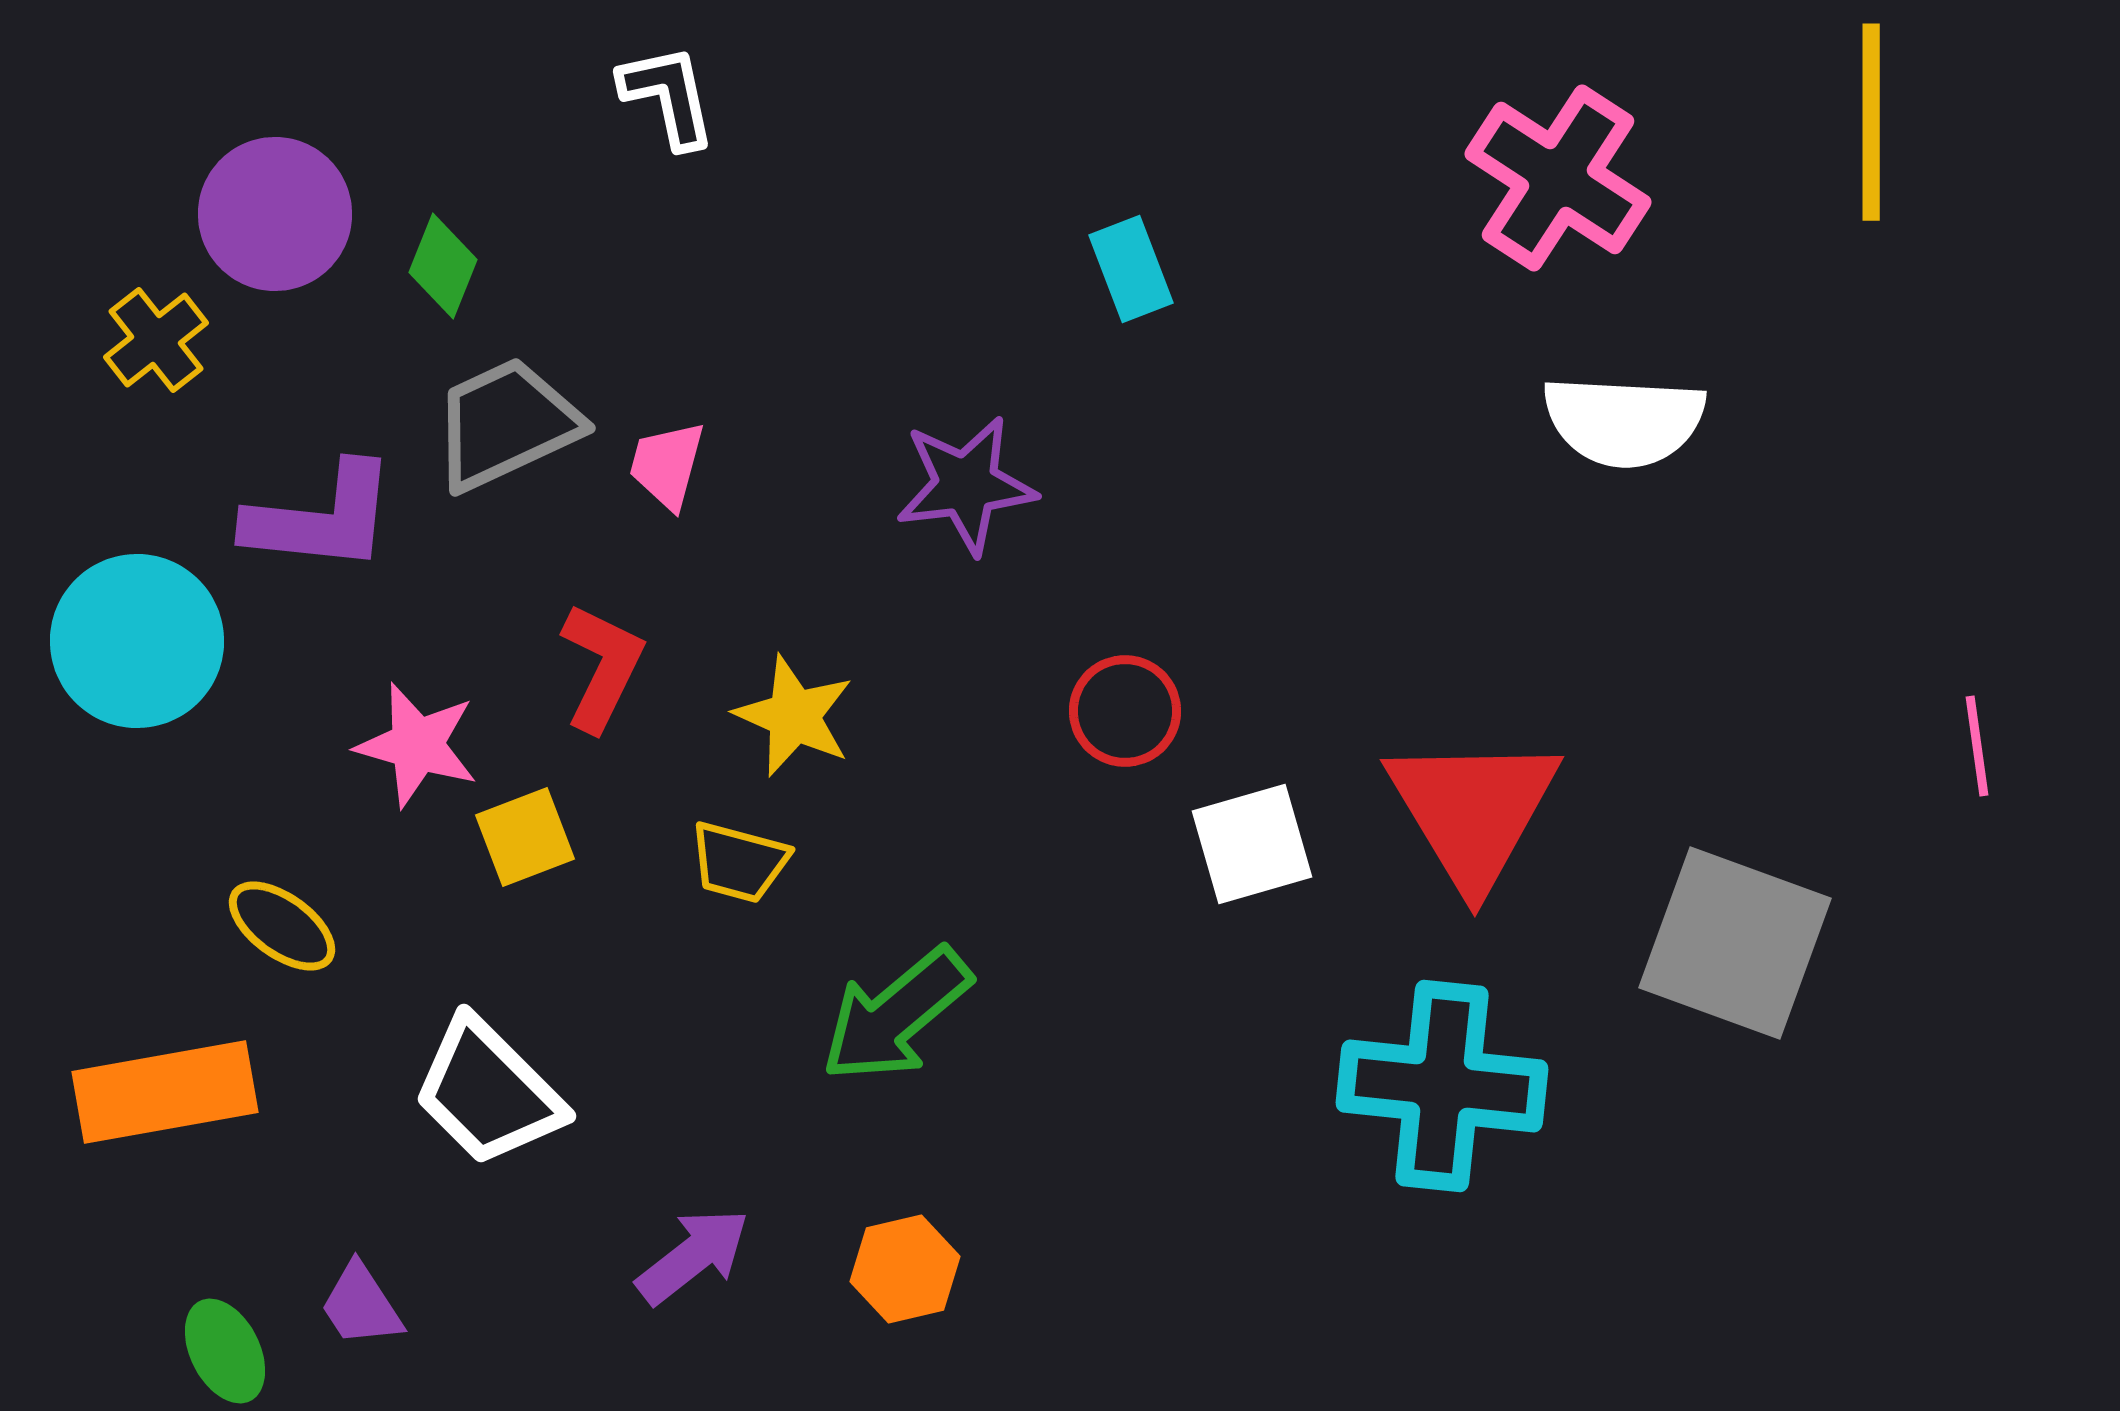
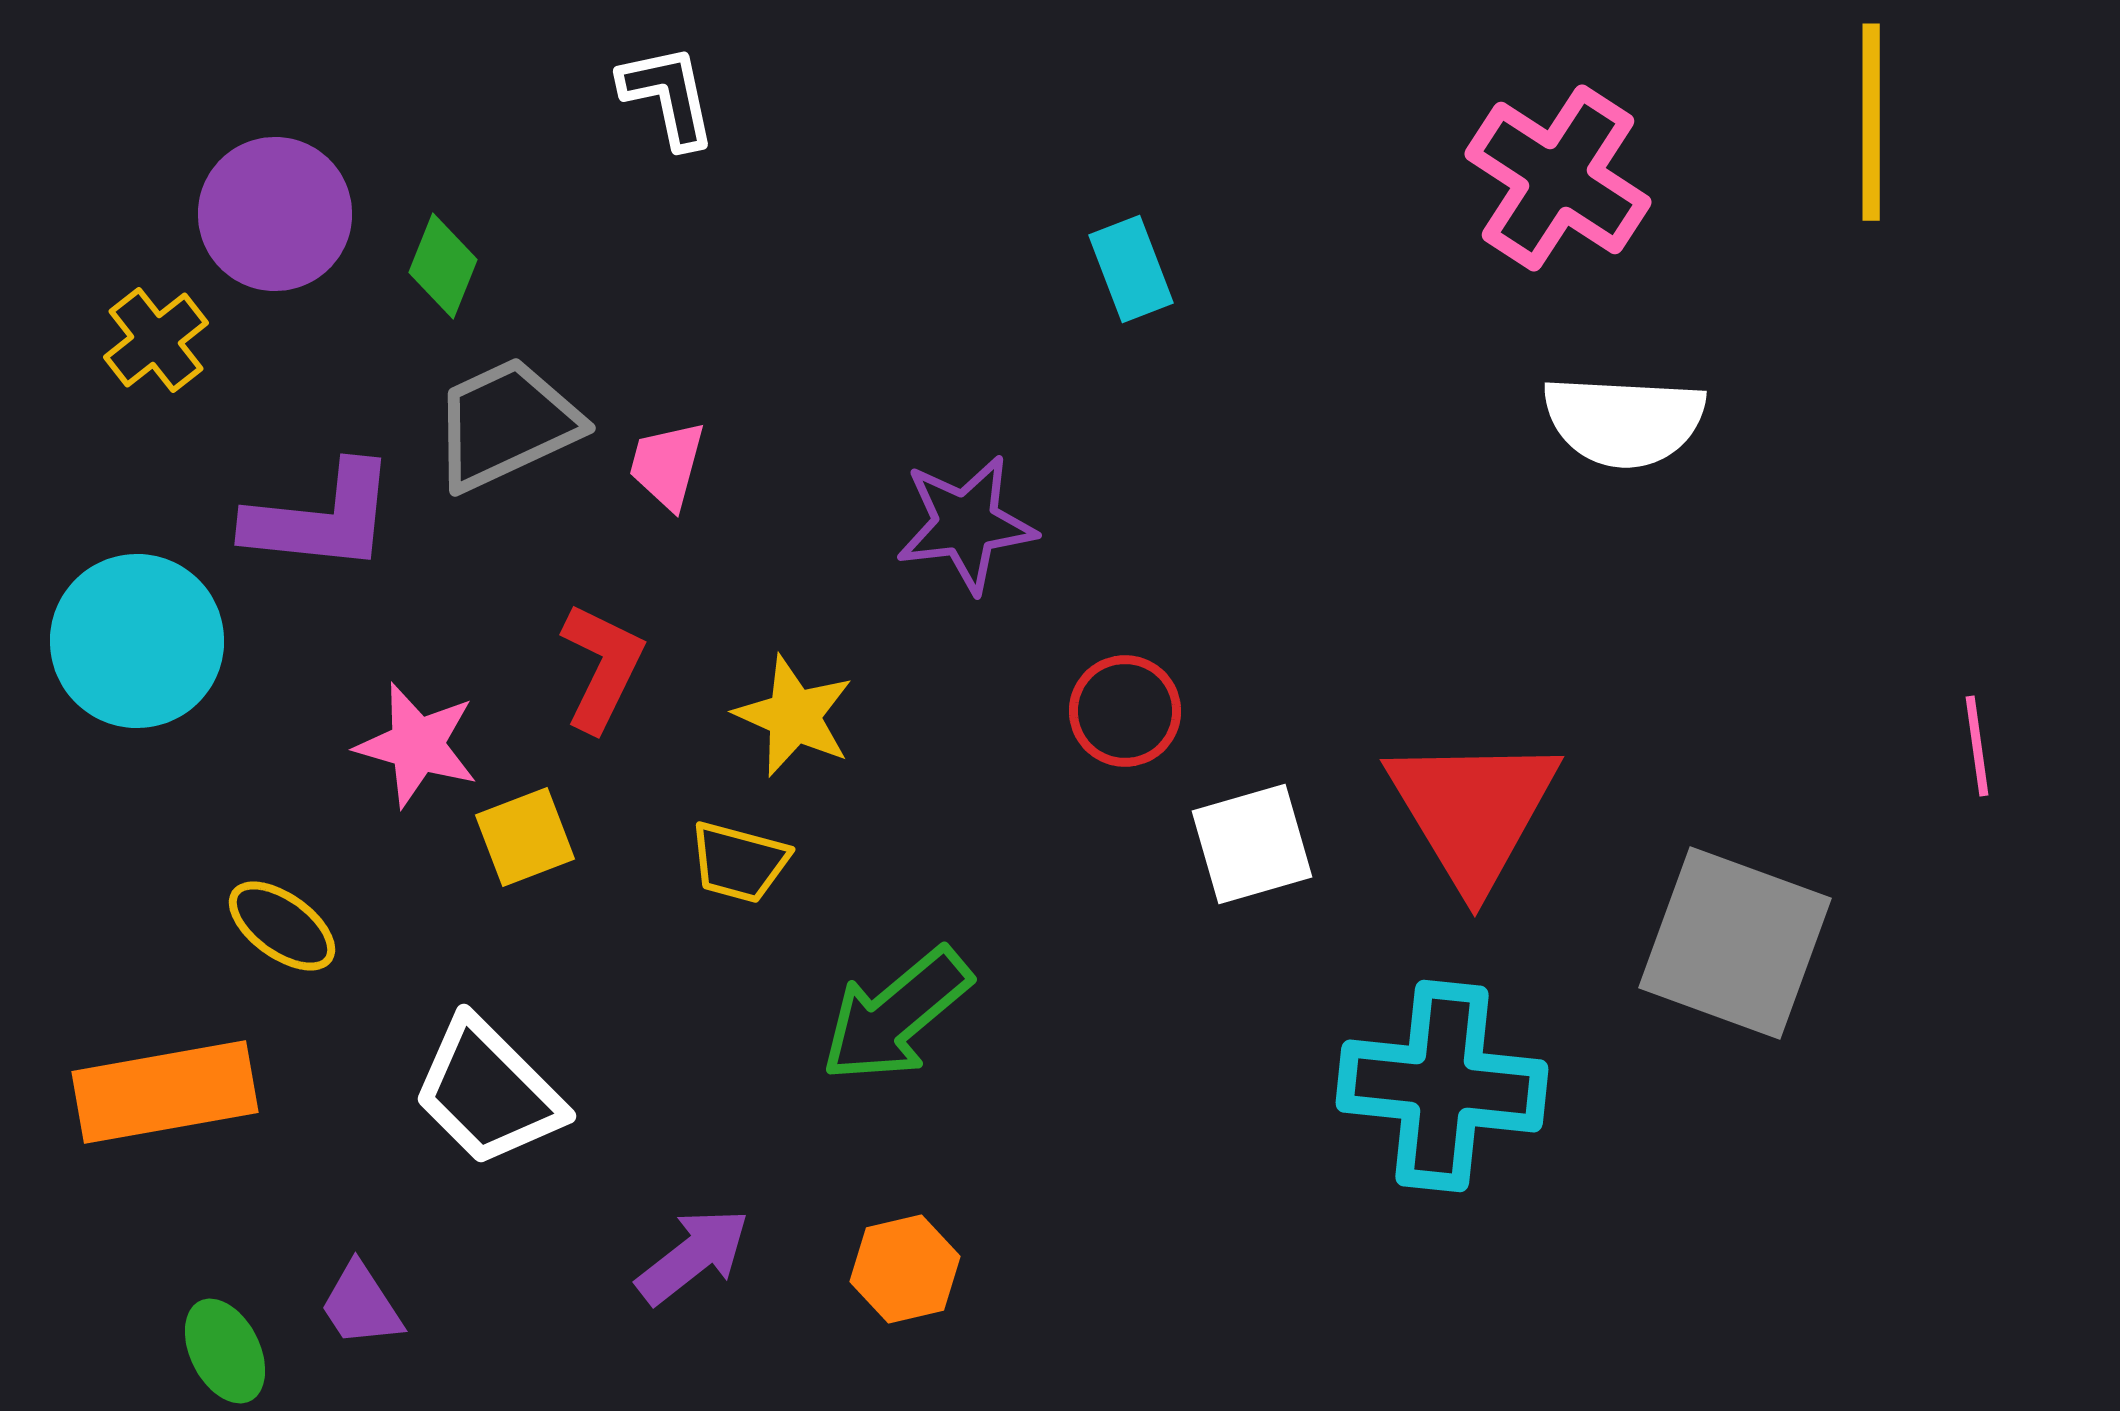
purple star: moved 39 px down
